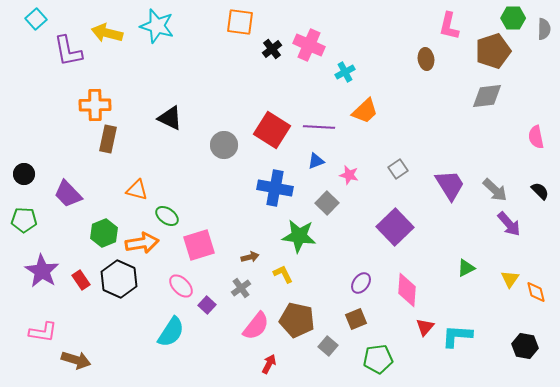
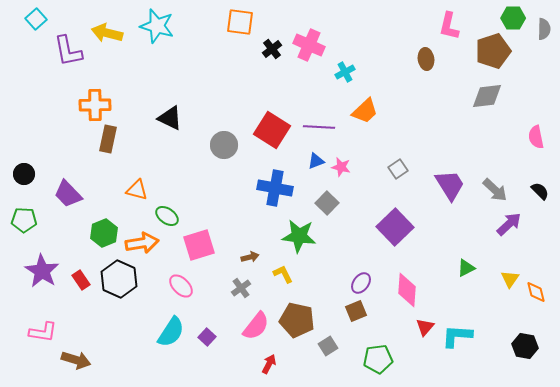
pink star at (349, 175): moved 8 px left, 8 px up
purple arrow at (509, 224): rotated 92 degrees counterclockwise
purple square at (207, 305): moved 32 px down
brown square at (356, 319): moved 8 px up
gray square at (328, 346): rotated 18 degrees clockwise
